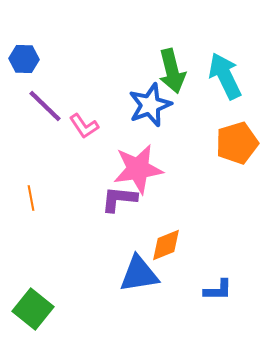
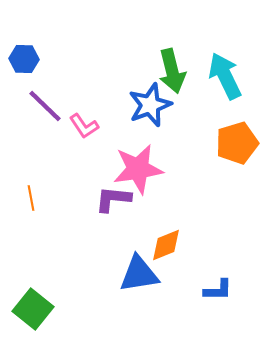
purple L-shape: moved 6 px left
